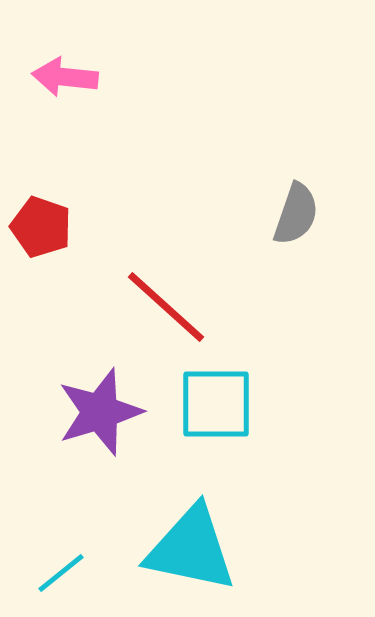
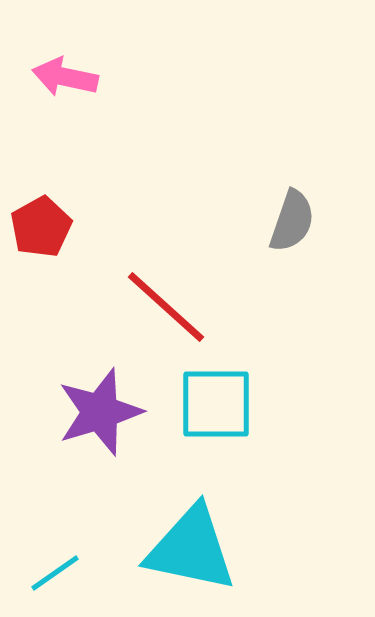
pink arrow: rotated 6 degrees clockwise
gray semicircle: moved 4 px left, 7 px down
red pentagon: rotated 24 degrees clockwise
cyan line: moved 6 px left; rotated 4 degrees clockwise
